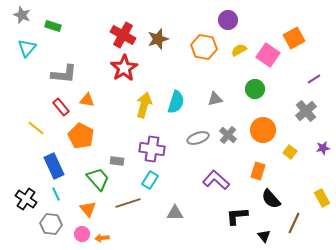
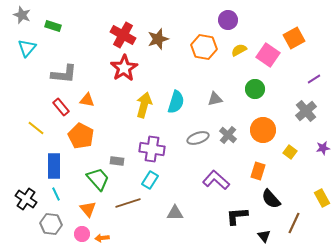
blue rectangle at (54, 166): rotated 25 degrees clockwise
